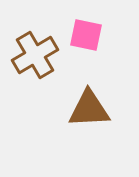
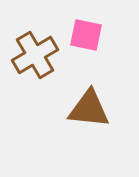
brown triangle: rotated 9 degrees clockwise
